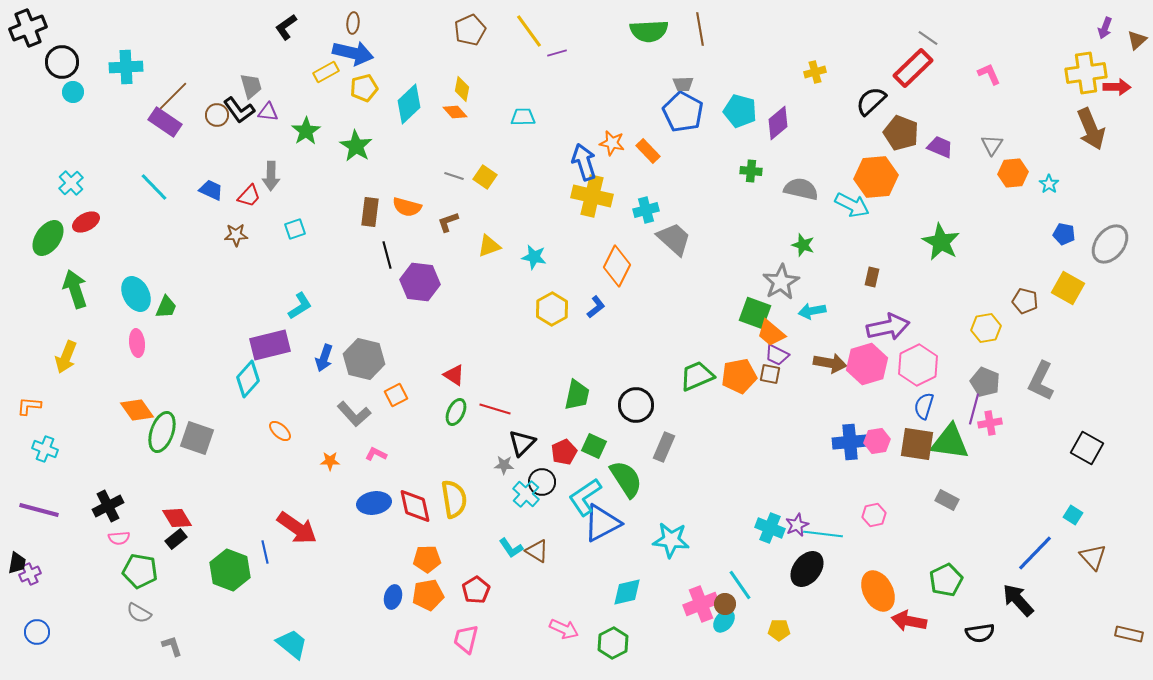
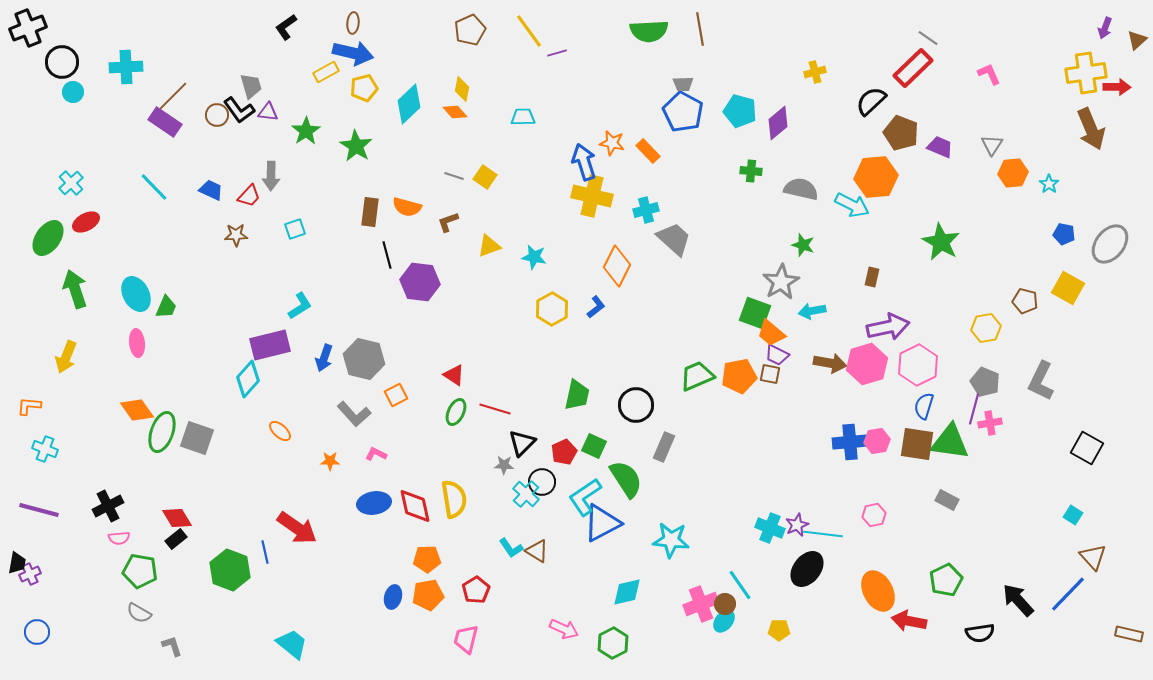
blue line at (1035, 553): moved 33 px right, 41 px down
